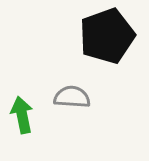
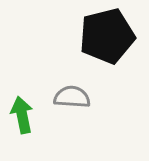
black pentagon: rotated 6 degrees clockwise
